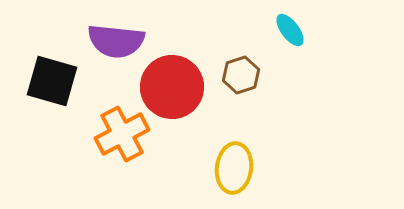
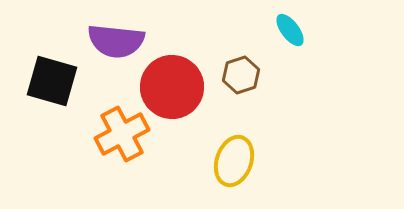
yellow ellipse: moved 7 px up; rotated 12 degrees clockwise
